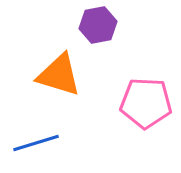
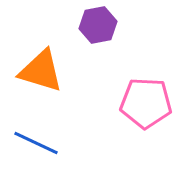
orange triangle: moved 18 px left, 4 px up
blue line: rotated 42 degrees clockwise
